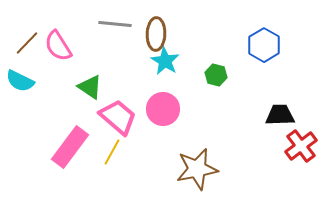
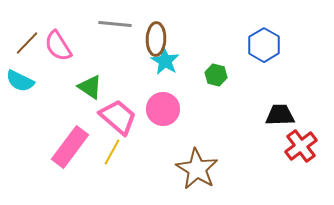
brown ellipse: moved 5 px down
brown star: rotated 30 degrees counterclockwise
